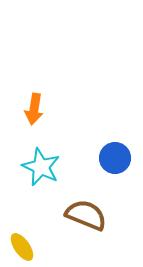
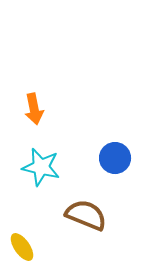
orange arrow: rotated 20 degrees counterclockwise
cyan star: rotated 12 degrees counterclockwise
